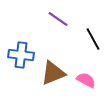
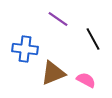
blue cross: moved 4 px right, 6 px up
